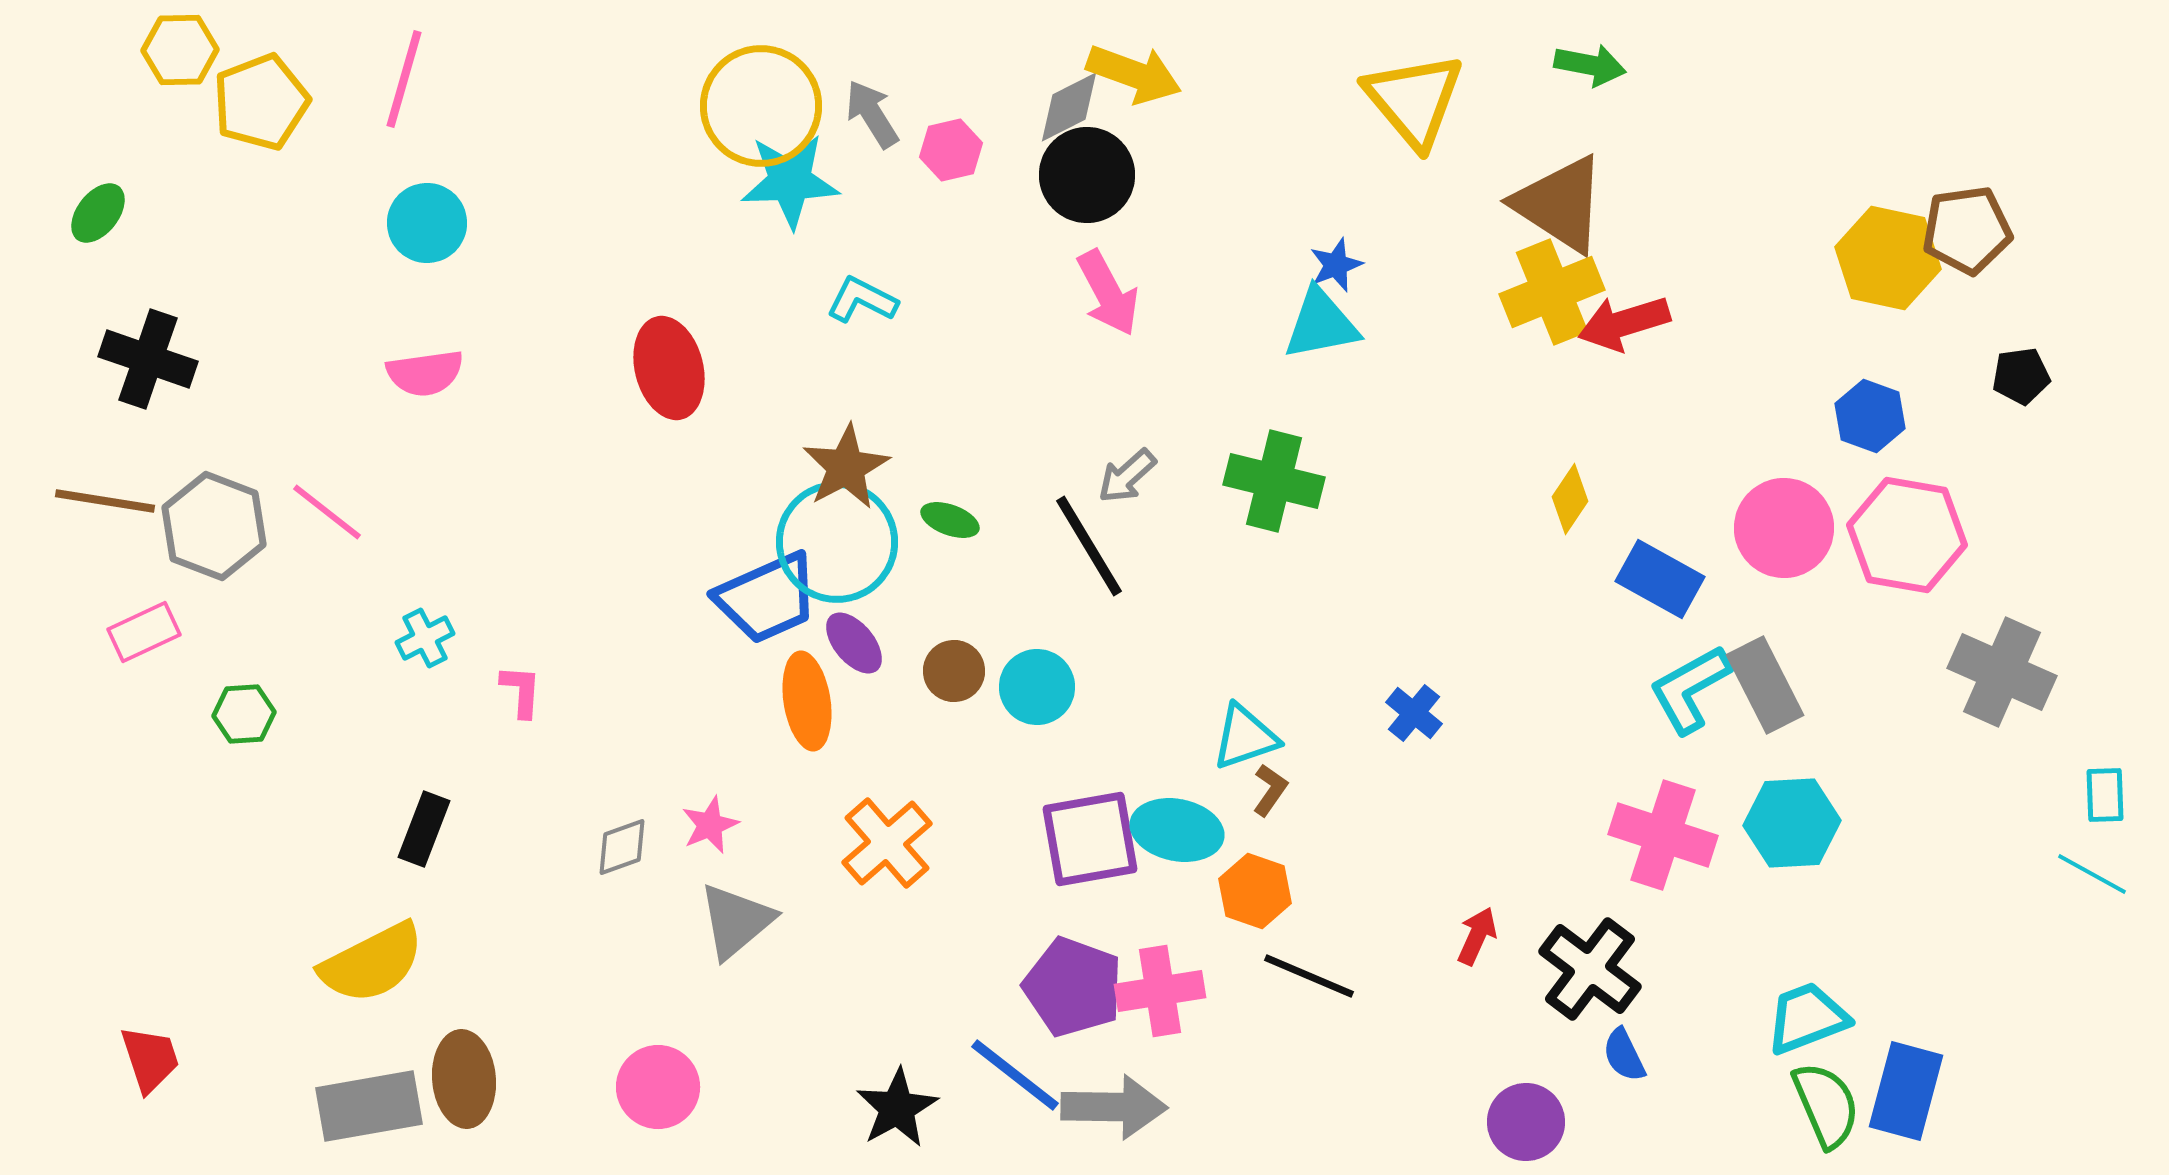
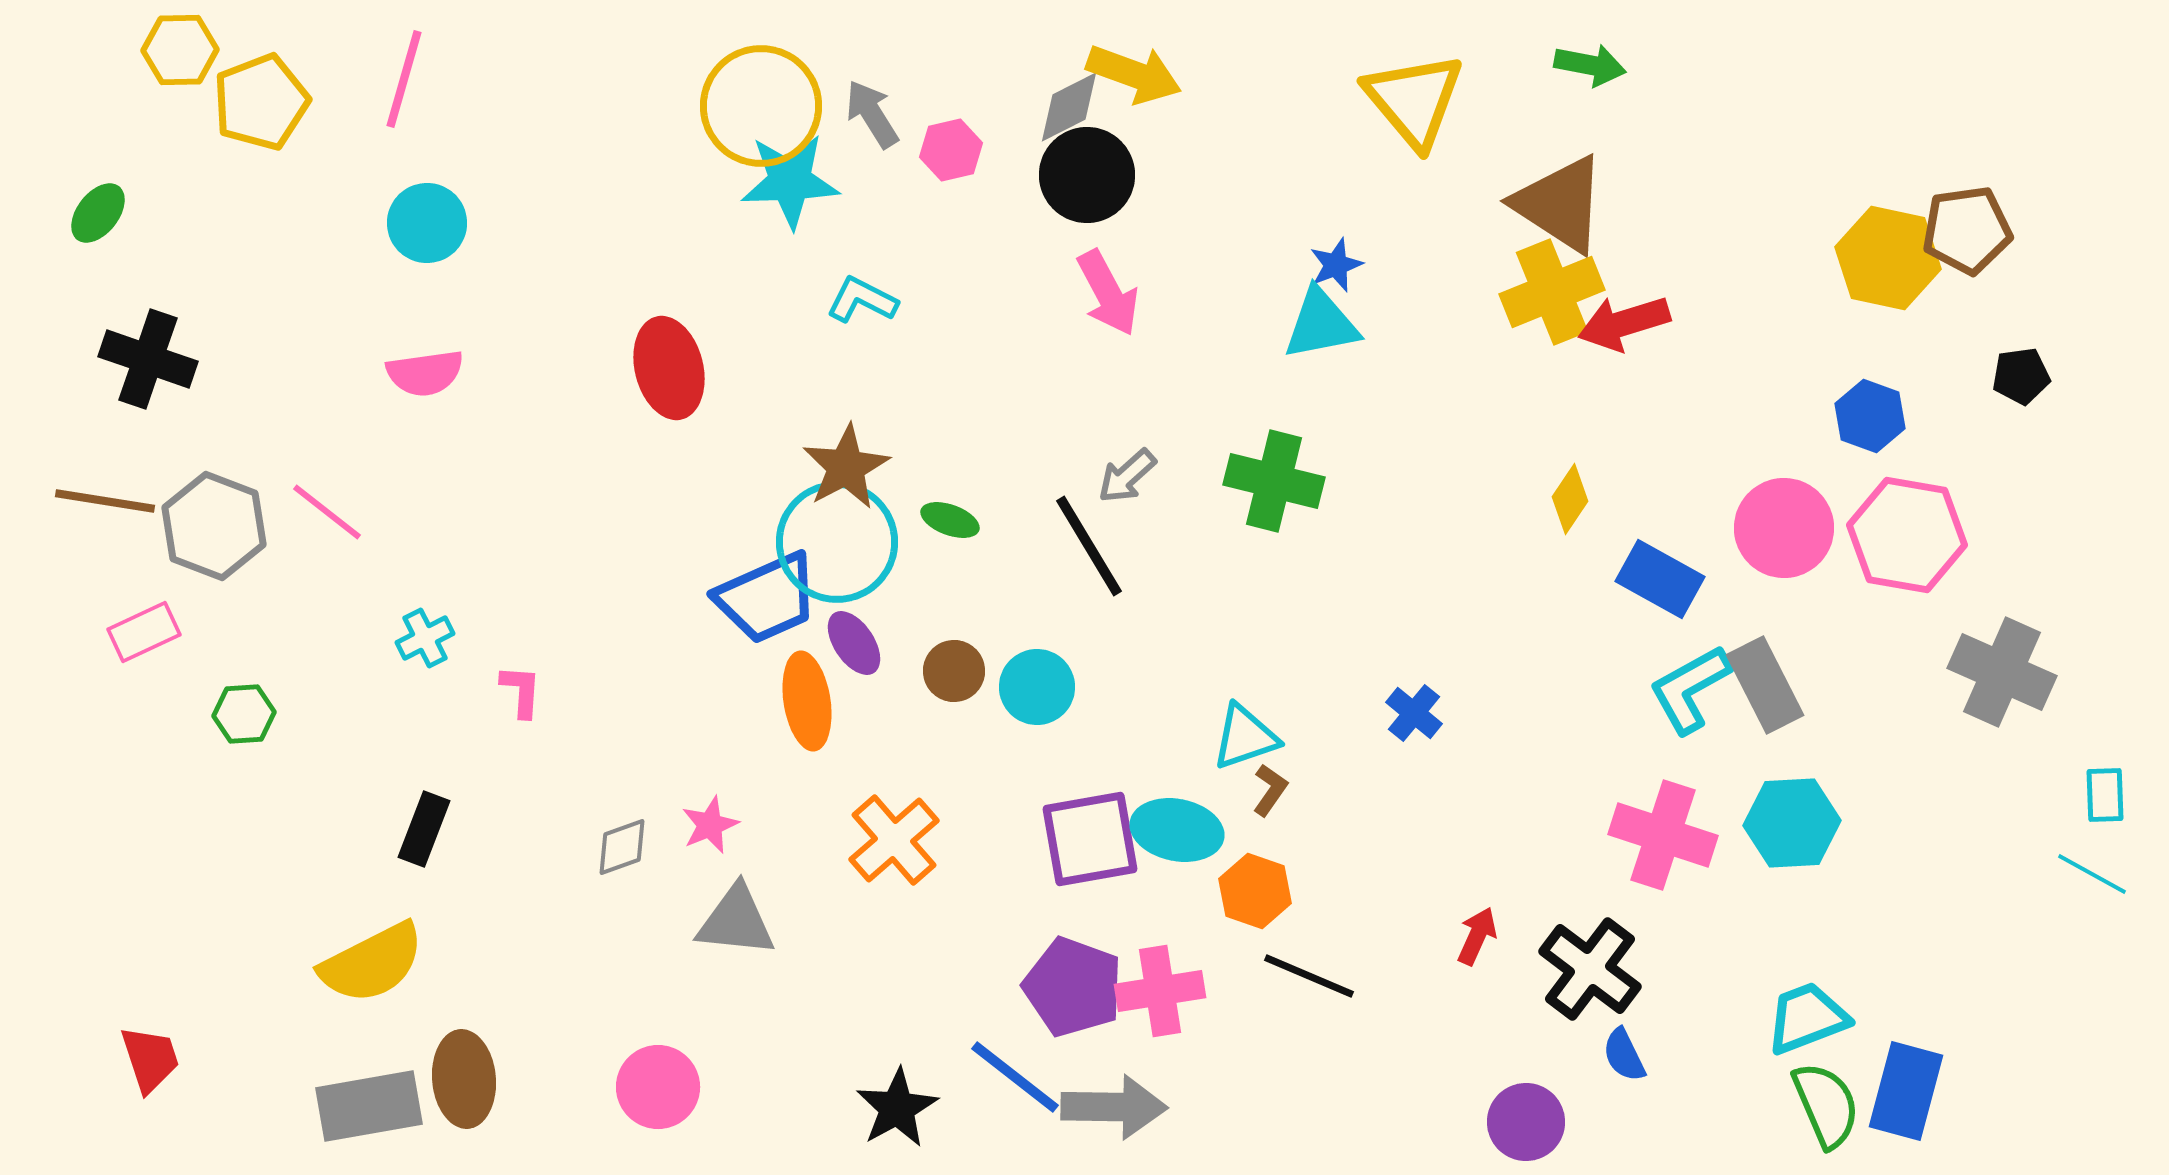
purple ellipse at (854, 643): rotated 6 degrees clockwise
orange cross at (887, 843): moved 7 px right, 3 px up
gray triangle at (736, 921): rotated 46 degrees clockwise
blue line at (1015, 1075): moved 2 px down
